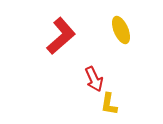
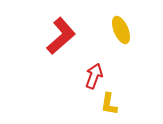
red arrow: moved 3 px up; rotated 135 degrees counterclockwise
